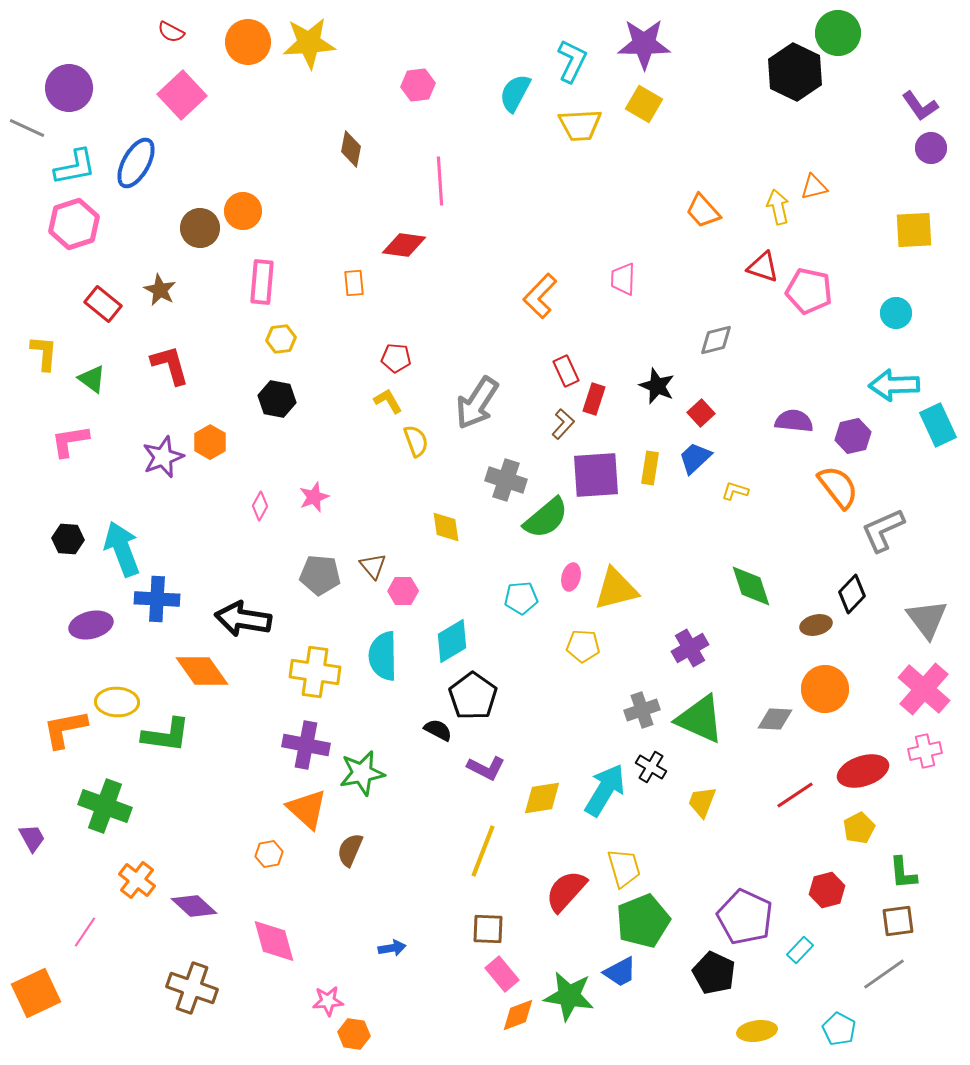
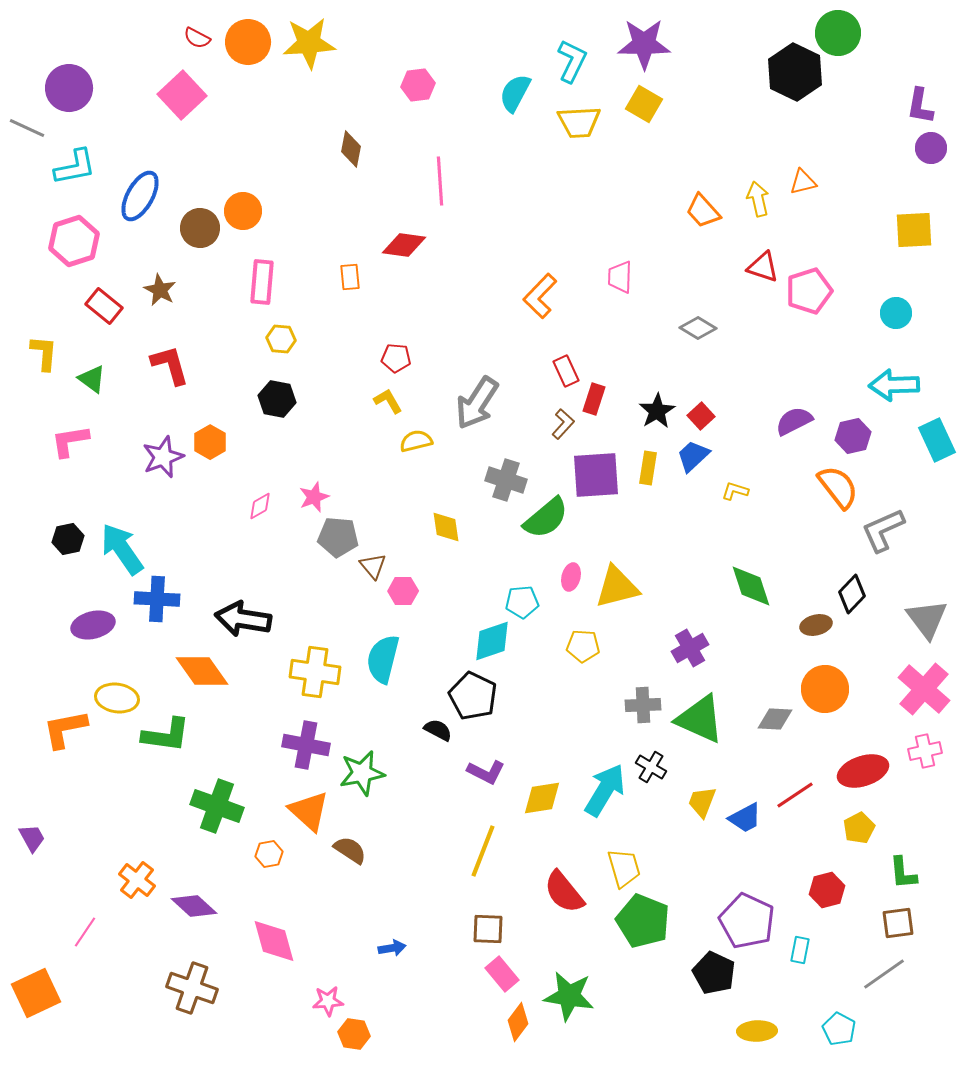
red semicircle at (171, 32): moved 26 px right, 6 px down
purple L-shape at (920, 106): rotated 45 degrees clockwise
yellow trapezoid at (580, 125): moved 1 px left, 3 px up
blue ellipse at (136, 163): moved 4 px right, 33 px down
orange triangle at (814, 187): moved 11 px left, 5 px up
yellow arrow at (778, 207): moved 20 px left, 8 px up
pink hexagon at (74, 224): moved 17 px down
pink trapezoid at (623, 279): moved 3 px left, 2 px up
orange rectangle at (354, 283): moved 4 px left, 6 px up
pink pentagon at (809, 291): rotated 30 degrees counterclockwise
red rectangle at (103, 304): moved 1 px right, 2 px down
yellow hexagon at (281, 339): rotated 12 degrees clockwise
gray diamond at (716, 340): moved 18 px left, 12 px up; rotated 45 degrees clockwise
black star at (657, 386): moved 25 px down; rotated 18 degrees clockwise
red square at (701, 413): moved 3 px down
purple semicircle at (794, 421): rotated 33 degrees counterclockwise
cyan rectangle at (938, 425): moved 1 px left, 15 px down
yellow semicircle at (416, 441): rotated 84 degrees counterclockwise
blue trapezoid at (695, 458): moved 2 px left, 2 px up
yellow rectangle at (650, 468): moved 2 px left
pink diamond at (260, 506): rotated 32 degrees clockwise
black hexagon at (68, 539): rotated 16 degrees counterclockwise
cyan arrow at (122, 549): rotated 14 degrees counterclockwise
gray pentagon at (320, 575): moved 18 px right, 38 px up
yellow triangle at (616, 589): moved 1 px right, 2 px up
cyan pentagon at (521, 598): moved 1 px right, 4 px down
purple ellipse at (91, 625): moved 2 px right
cyan diamond at (452, 641): moved 40 px right; rotated 12 degrees clockwise
cyan semicircle at (383, 656): moved 3 px down; rotated 15 degrees clockwise
black pentagon at (473, 696): rotated 9 degrees counterclockwise
yellow ellipse at (117, 702): moved 4 px up; rotated 6 degrees clockwise
gray cross at (642, 710): moved 1 px right, 5 px up; rotated 16 degrees clockwise
purple L-shape at (486, 768): moved 4 px down
green cross at (105, 806): moved 112 px right
orange triangle at (307, 809): moved 2 px right, 2 px down
brown semicircle at (350, 850): rotated 100 degrees clockwise
red semicircle at (566, 891): moved 2 px left, 1 px down; rotated 81 degrees counterclockwise
purple pentagon at (745, 917): moved 2 px right, 4 px down
green pentagon at (643, 921): rotated 28 degrees counterclockwise
brown square at (898, 921): moved 2 px down
cyan rectangle at (800, 950): rotated 32 degrees counterclockwise
blue trapezoid at (620, 972): moved 125 px right, 154 px up
orange diamond at (518, 1015): moved 7 px down; rotated 33 degrees counterclockwise
yellow ellipse at (757, 1031): rotated 6 degrees clockwise
